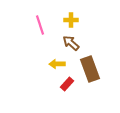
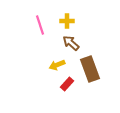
yellow cross: moved 4 px left, 1 px down
yellow arrow: moved 1 px down; rotated 21 degrees counterclockwise
